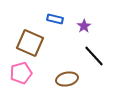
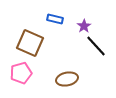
black line: moved 2 px right, 10 px up
